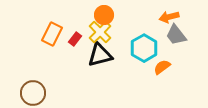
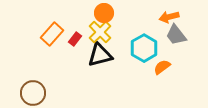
orange circle: moved 2 px up
orange rectangle: rotated 15 degrees clockwise
